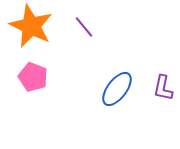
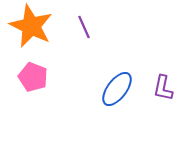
purple line: rotated 15 degrees clockwise
